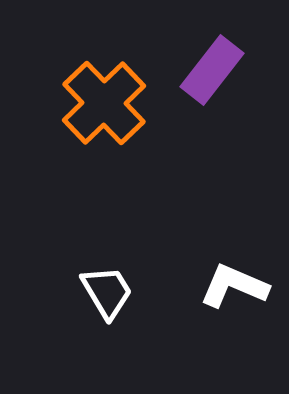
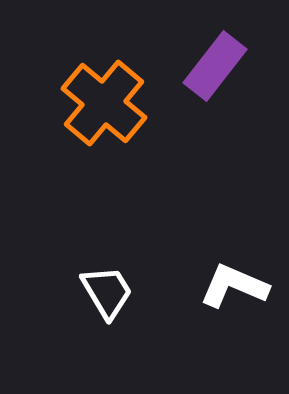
purple rectangle: moved 3 px right, 4 px up
orange cross: rotated 6 degrees counterclockwise
